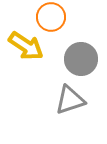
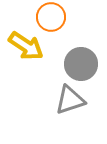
gray circle: moved 5 px down
